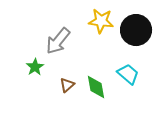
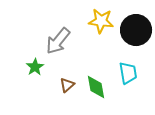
cyan trapezoid: moved 1 px up; rotated 40 degrees clockwise
